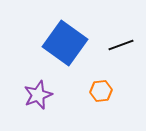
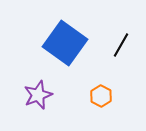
black line: rotated 40 degrees counterclockwise
orange hexagon: moved 5 px down; rotated 25 degrees counterclockwise
